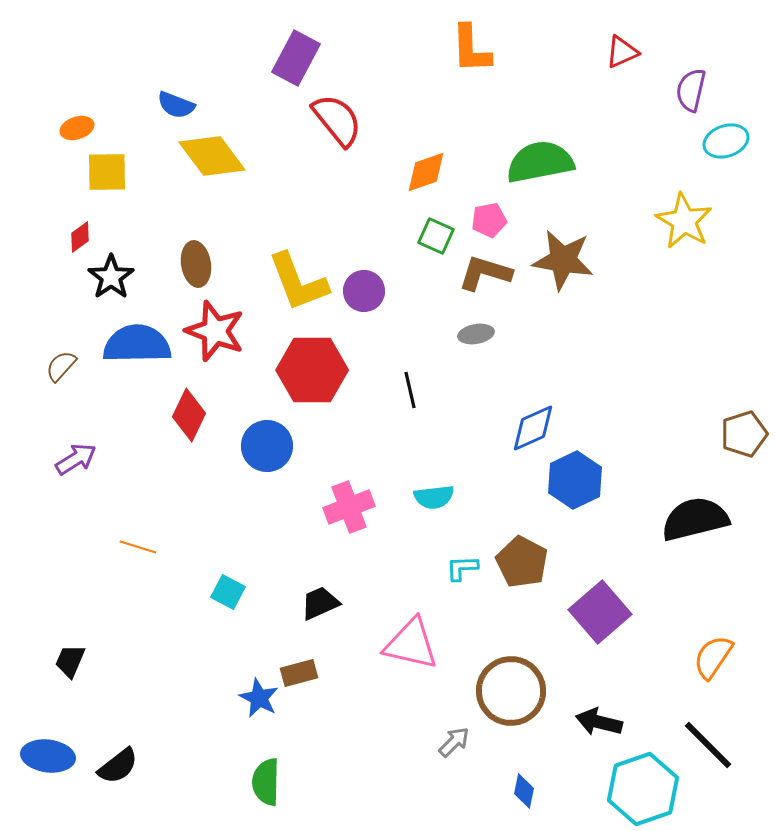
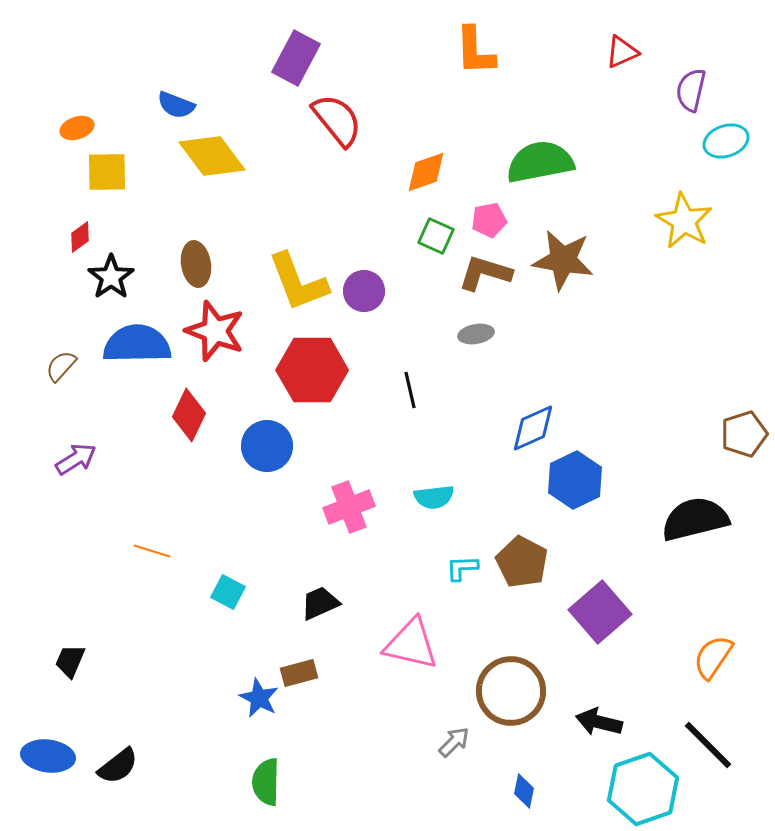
orange L-shape at (471, 49): moved 4 px right, 2 px down
orange line at (138, 547): moved 14 px right, 4 px down
